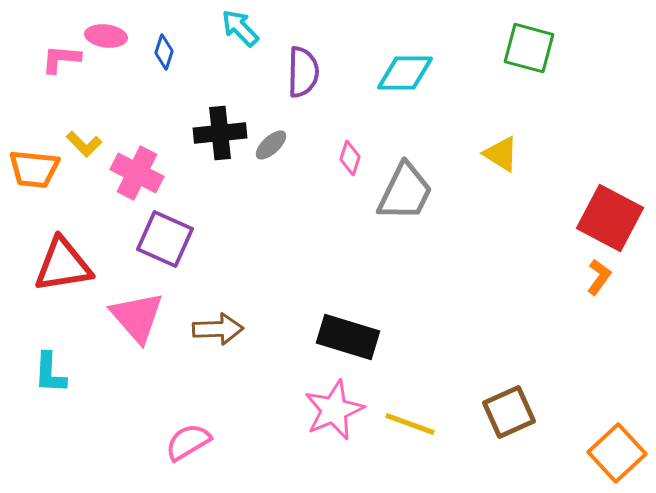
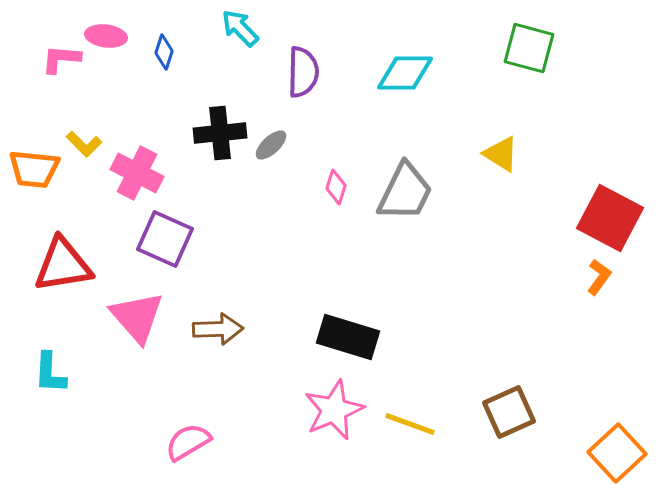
pink diamond: moved 14 px left, 29 px down
